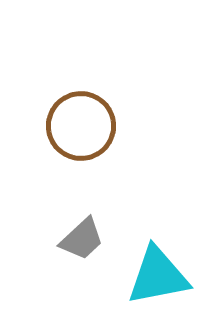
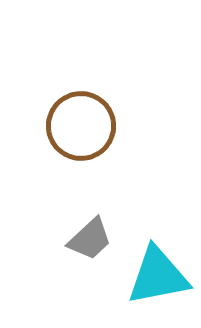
gray trapezoid: moved 8 px right
